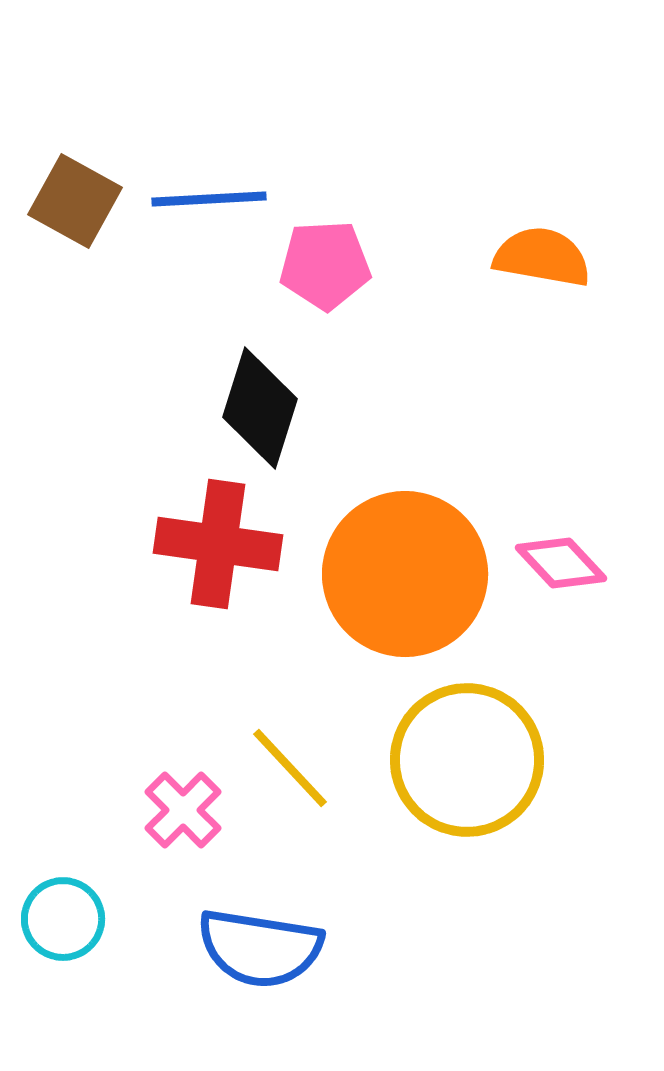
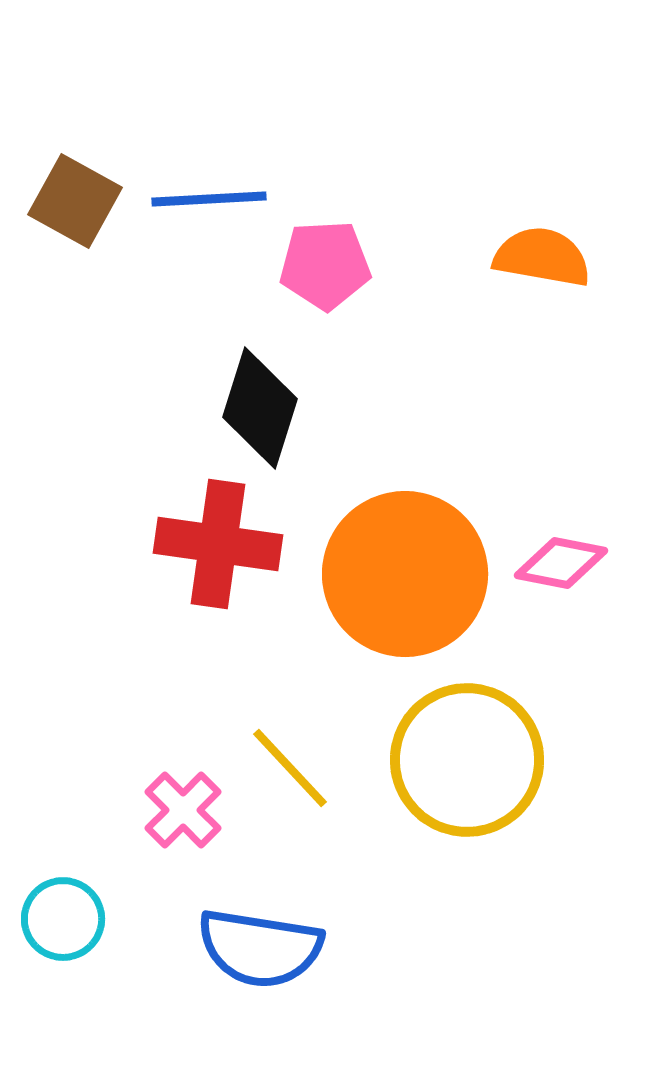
pink diamond: rotated 36 degrees counterclockwise
